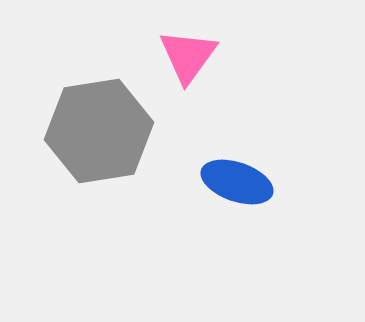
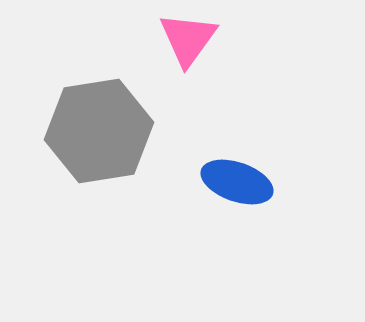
pink triangle: moved 17 px up
